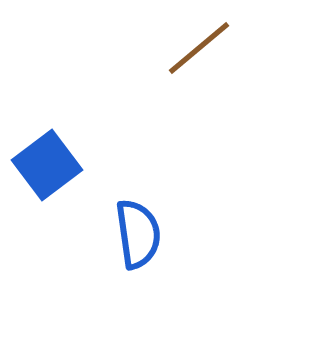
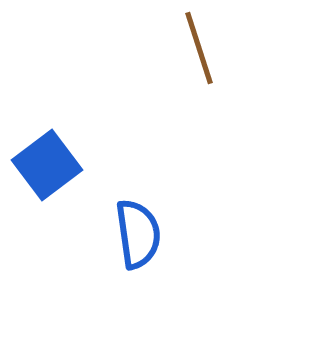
brown line: rotated 68 degrees counterclockwise
